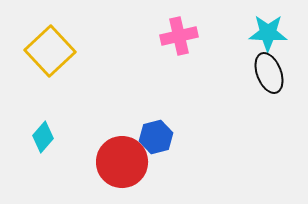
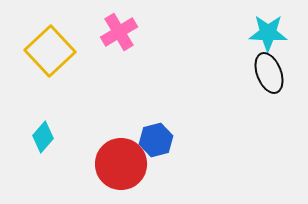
pink cross: moved 60 px left, 4 px up; rotated 18 degrees counterclockwise
blue hexagon: moved 3 px down
red circle: moved 1 px left, 2 px down
